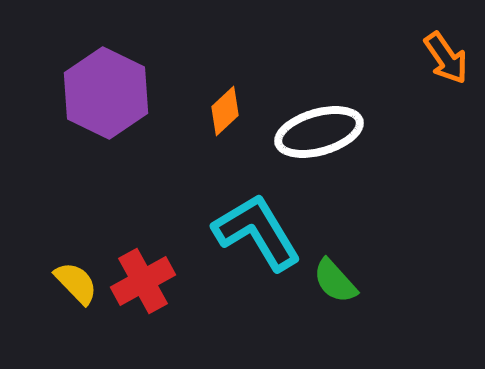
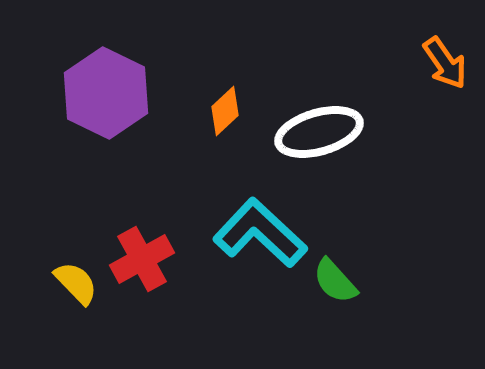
orange arrow: moved 1 px left, 5 px down
cyan L-shape: moved 3 px right, 1 px down; rotated 16 degrees counterclockwise
red cross: moved 1 px left, 22 px up
